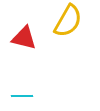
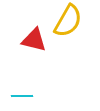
red triangle: moved 10 px right, 2 px down
